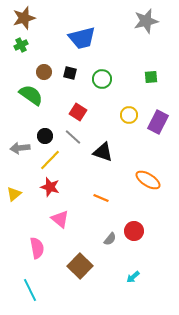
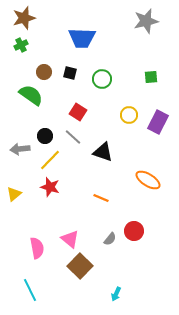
blue trapezoid: rotated 16 degrees clockwise
gray arrow: moved 1 px down
pink triangle: moved 10 px right, 20 px down
cyan arrow: moved 17 px left, 17 px down; rotated 24 degrees counterclockwise
